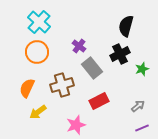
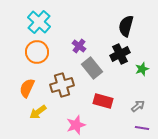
red rectangle: moved 4 px right; rotated 42 degrees clockwise
purple line: rotated 32 degrees clockwise
